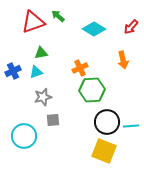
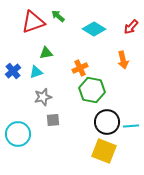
green triangle: moved 5 px right
blue cross: rotated 14 degrees counterclockwise
green hexagon: rotated 15 degrees clockwise
cyan circle: moved 6 px left, 2 px up
